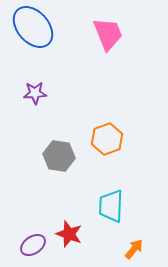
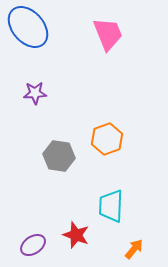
blue ellipse: moved 5 px left
red star: moved 7 px right, 1 px down
